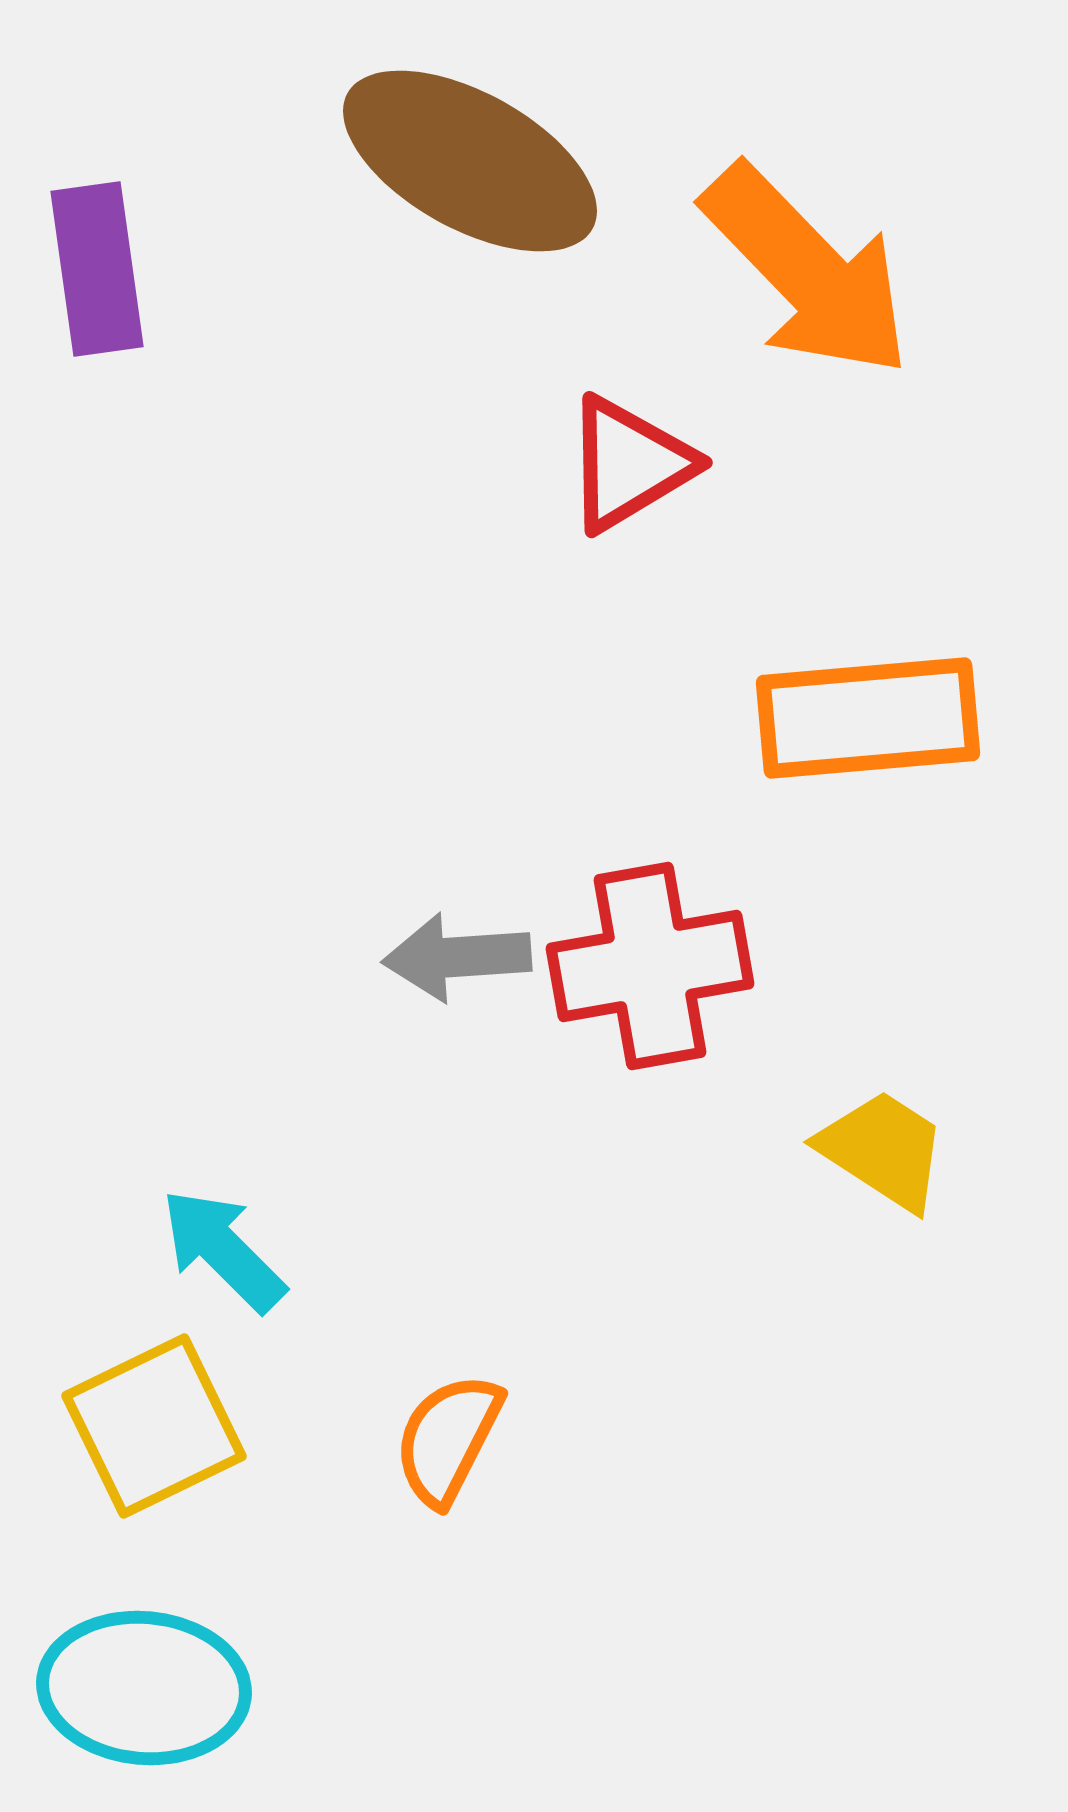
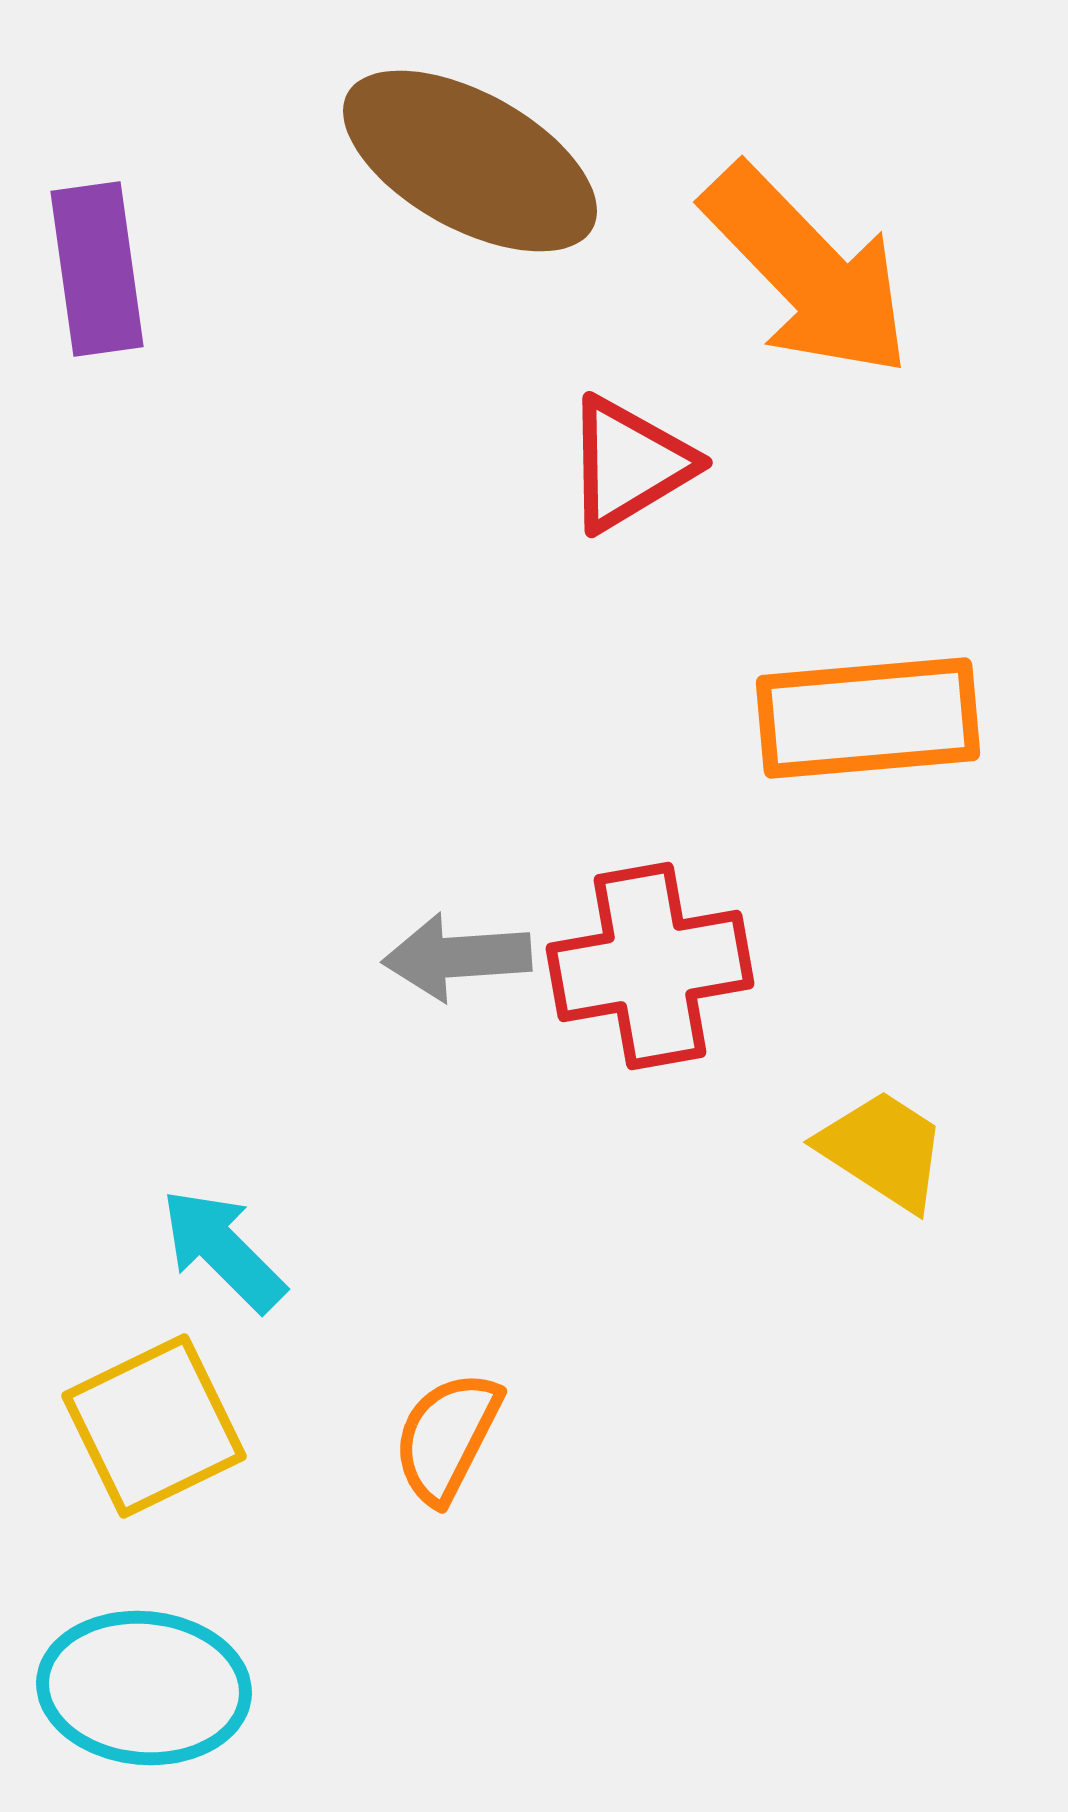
orange semicircle: moved 1 px left, 2 px up
